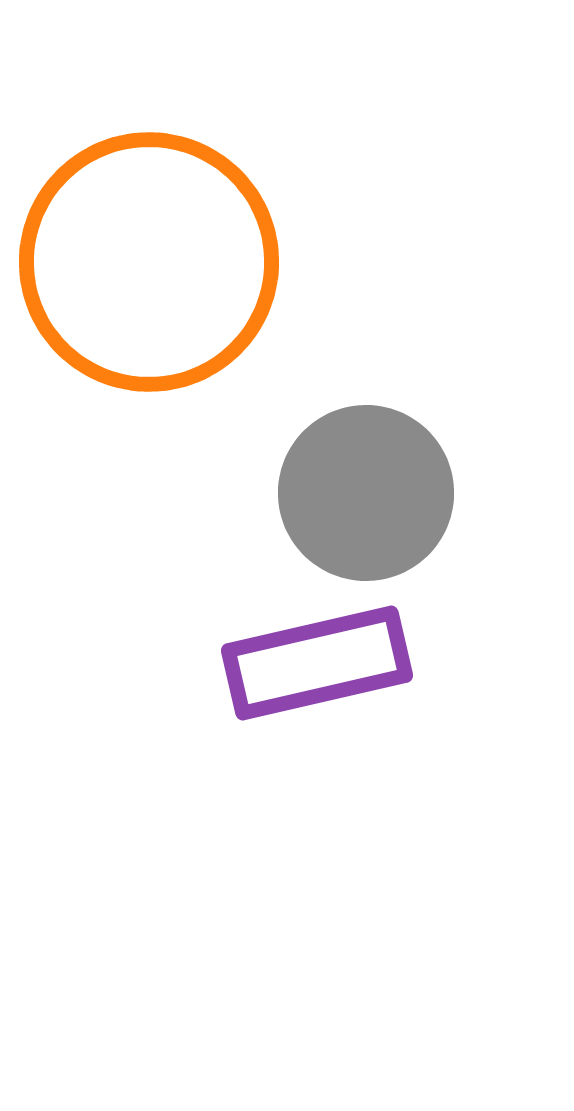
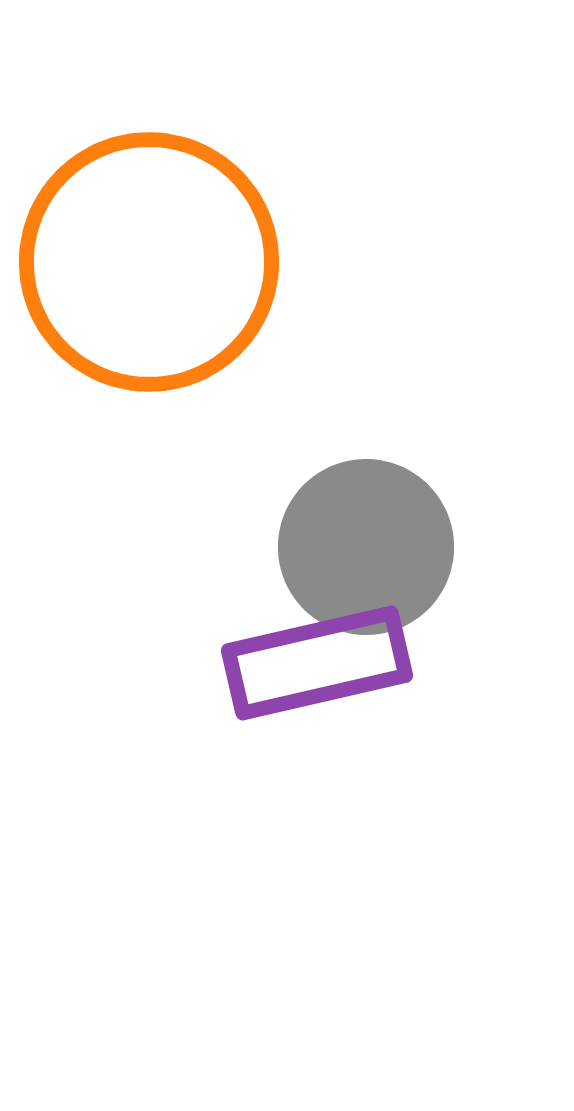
gray circle: moved 54 px down
